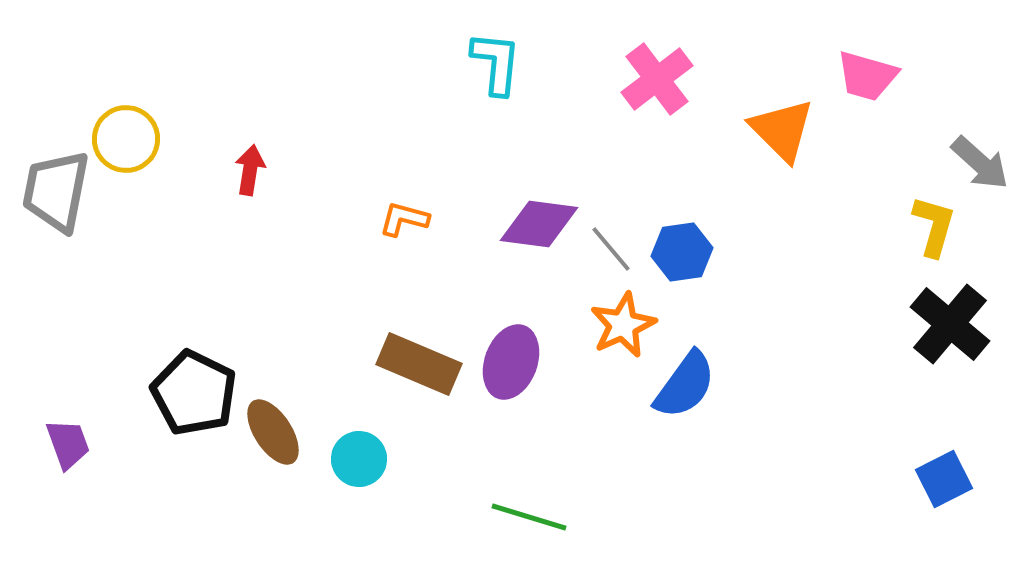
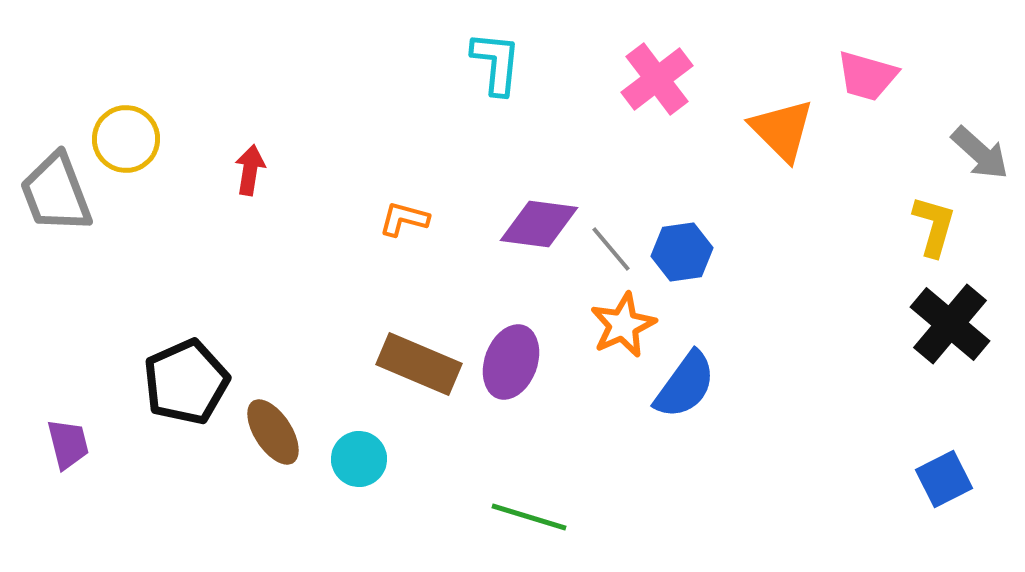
gray arrow: moved 10 px up
gray trapezoid: moved 2 px down; rotated 32 degrees counterclockwise
black pentagon: moved 8 px left, 11 px up; rotated 22 degrees clockwise
purple trapezoid: rotated 6 degrees clockwise
